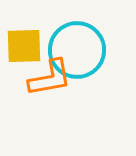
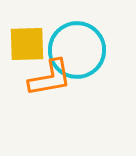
yellow square: moved 3 px right, 2 px up
